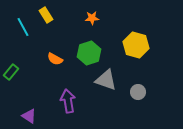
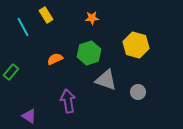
orange semicircle: rotated 126 degrees clockwise
